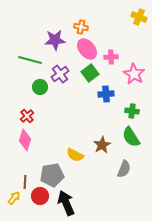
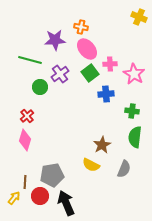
pink cross: moved 1 px left, 7 px down
green semicircle: moved 4 px right; rotated 40 degrees clockwise
yellow semicircle: moved 16 px right, 10 px down
